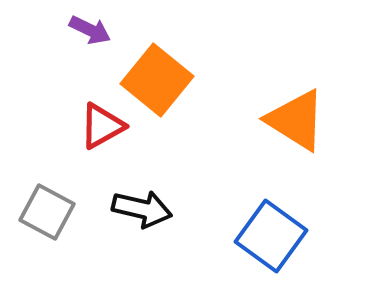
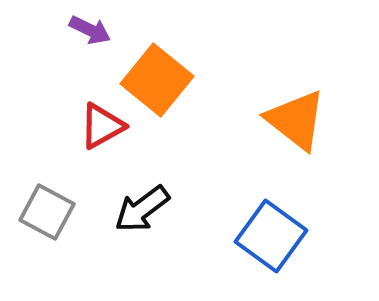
orange triangle: rotated 6 degrees clockwise
black arrow: rotated 130 degrees clockwise
